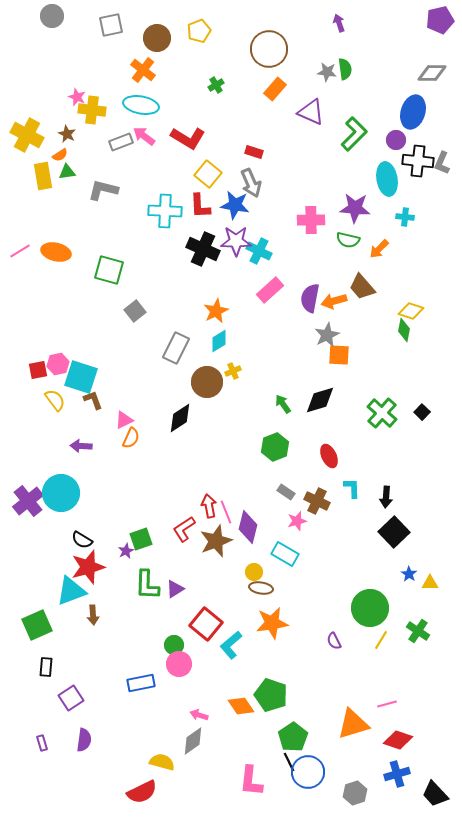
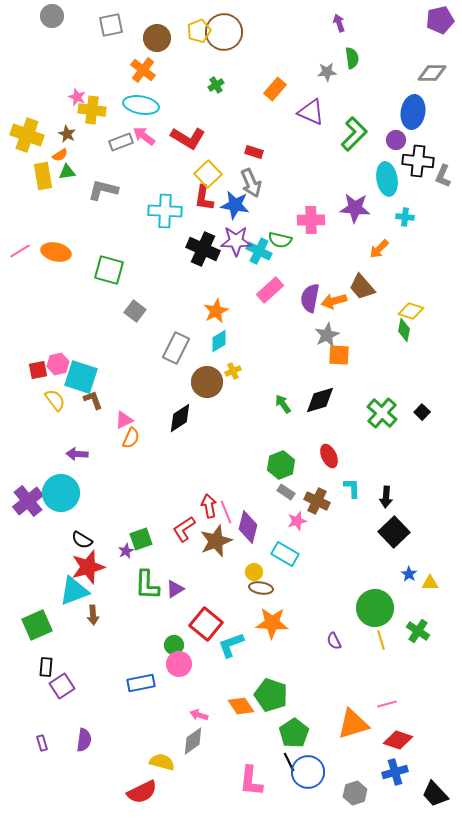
brown circle at (269, 49): moved 45 px left, 17 px up
green semicircle at (345, 69): moved 7 px right, 11 px up
gray star at (327, 72): rotated 12 degrees counterclockwise
blue ellipse at (413, 112): rotated 8 degrees counterclockwise
yellow cross at (27, 135): rotated 8 degrees counterclockwise
gray L-shape at (442, 163): moved 1 px right, 13 px down
yellow square at (208, 174): rotated 8 degrees clockwise
red L-shape at (200, 206): moved 4 px right, 8 px up; rotated 12 degrees clockwise
green semicircle at (348, 240): moved 68 px left
gray square at (135, 311): rotated 15 degrees counterclockwise
purple arrow at (81, 446): moved 4 px left, 8 px down
green hexagon at (275, 447): moved 6 px right, 18 px down
cyan triangle at (71, 591): moved 3 px right
green circle at (370, 608): moved 5 px right
orange star at (272, 623): rotated 12 degrees clockwise
yellow line at (381, 640): rotated 48 degrees counterclockwise
cyan L-shape at (231, 645): rotated 20 degrees clockwise
purple square at (71, 698): moved 9 px left, 12 px up
green pentagon at (293, 737): moved 1 px right, 4 px up
blue cross at (397, 774): moved 2 px left, 2 px up
